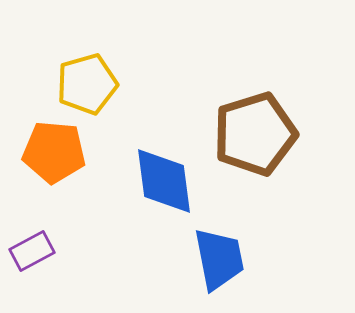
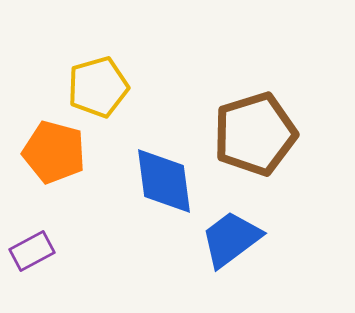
yellow pentagon: moved 11 px right, 3 px down
orange pentagon: rotated 10 degrees clockwise
blue trapezoid: moved 12 px right, 20 px up; rotated 116 degrees counterclockwise
